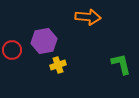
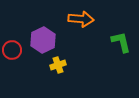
orange arrow: moved 7 px left, 2 px down
purple hexagon: moved 1 px left, 1 px up; rotated 15 degrees counterclockwise
green L-shape: moved 22 px up
